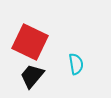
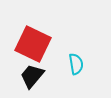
red square: moved 3 px right, 2 px down
